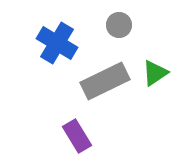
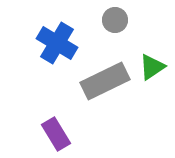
gray circle: moved 4 px left, 5 px up
green triangle: moved 3 px left, 6 px up
purple rectangle: moved 21 px left, 2 px up
